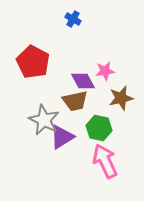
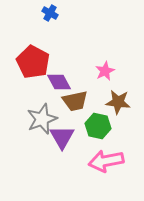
blue cross: moved 23 px left, 6 px up
pink star: rotated 18 degrees counterclockwise
purple diamond: moved 24 px left, 1 px down
brown star: moved 3 px left, 4 px down; rotated 20 degrees clockwise
gray star: moved 2 px left, 1 px up; rotated 24 degrees clockwise
green hexagon: moved 1 px left, 2 px up
purple triangle: rotated 28 degrees counterclockwise
pink arrow: moved 1 px right; rotated 76 degrees counterclockwise
